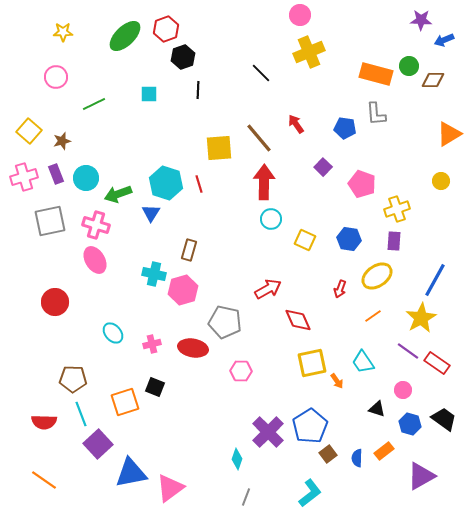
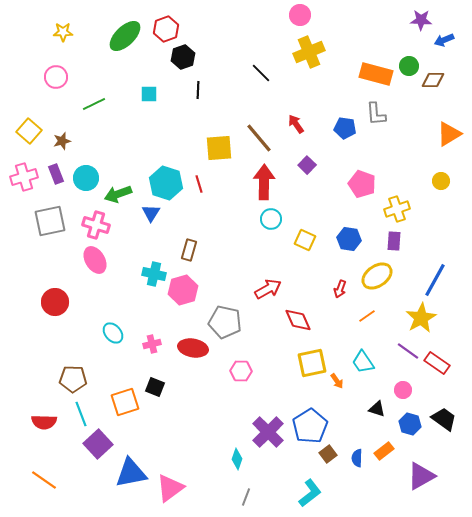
purple square at (323, 167): moved 16 px left, 2 px up
orange line at (373, 316): moved 6 px left
